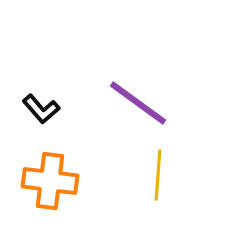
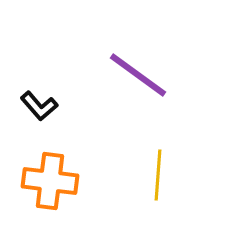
purple line: moved 28 px up
black L-shape: moved 2 px left, 3 px up
